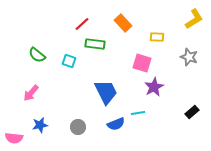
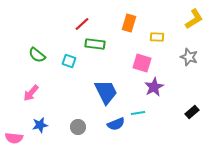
orange rectangle: moved 6 px right; rotated 60 degrees clockwise
